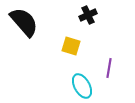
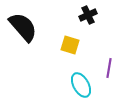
black semicircle: moved 1 px left, 5 px down
yellow square: moved 1 px left, 1 px up
cyan ellipse: moved 1 px left, 1 px up
